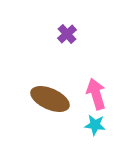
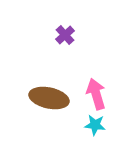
purple cross: moved 2 px left, 1 px down
brown ellipse: moved 1 px left, 1 px up; rotated 12 degrees counterclockwise
